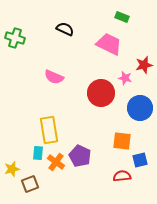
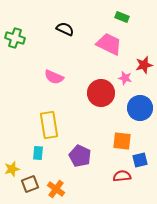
yellow rectangle: moved 5 px up
orange cross: moved 27 px down
